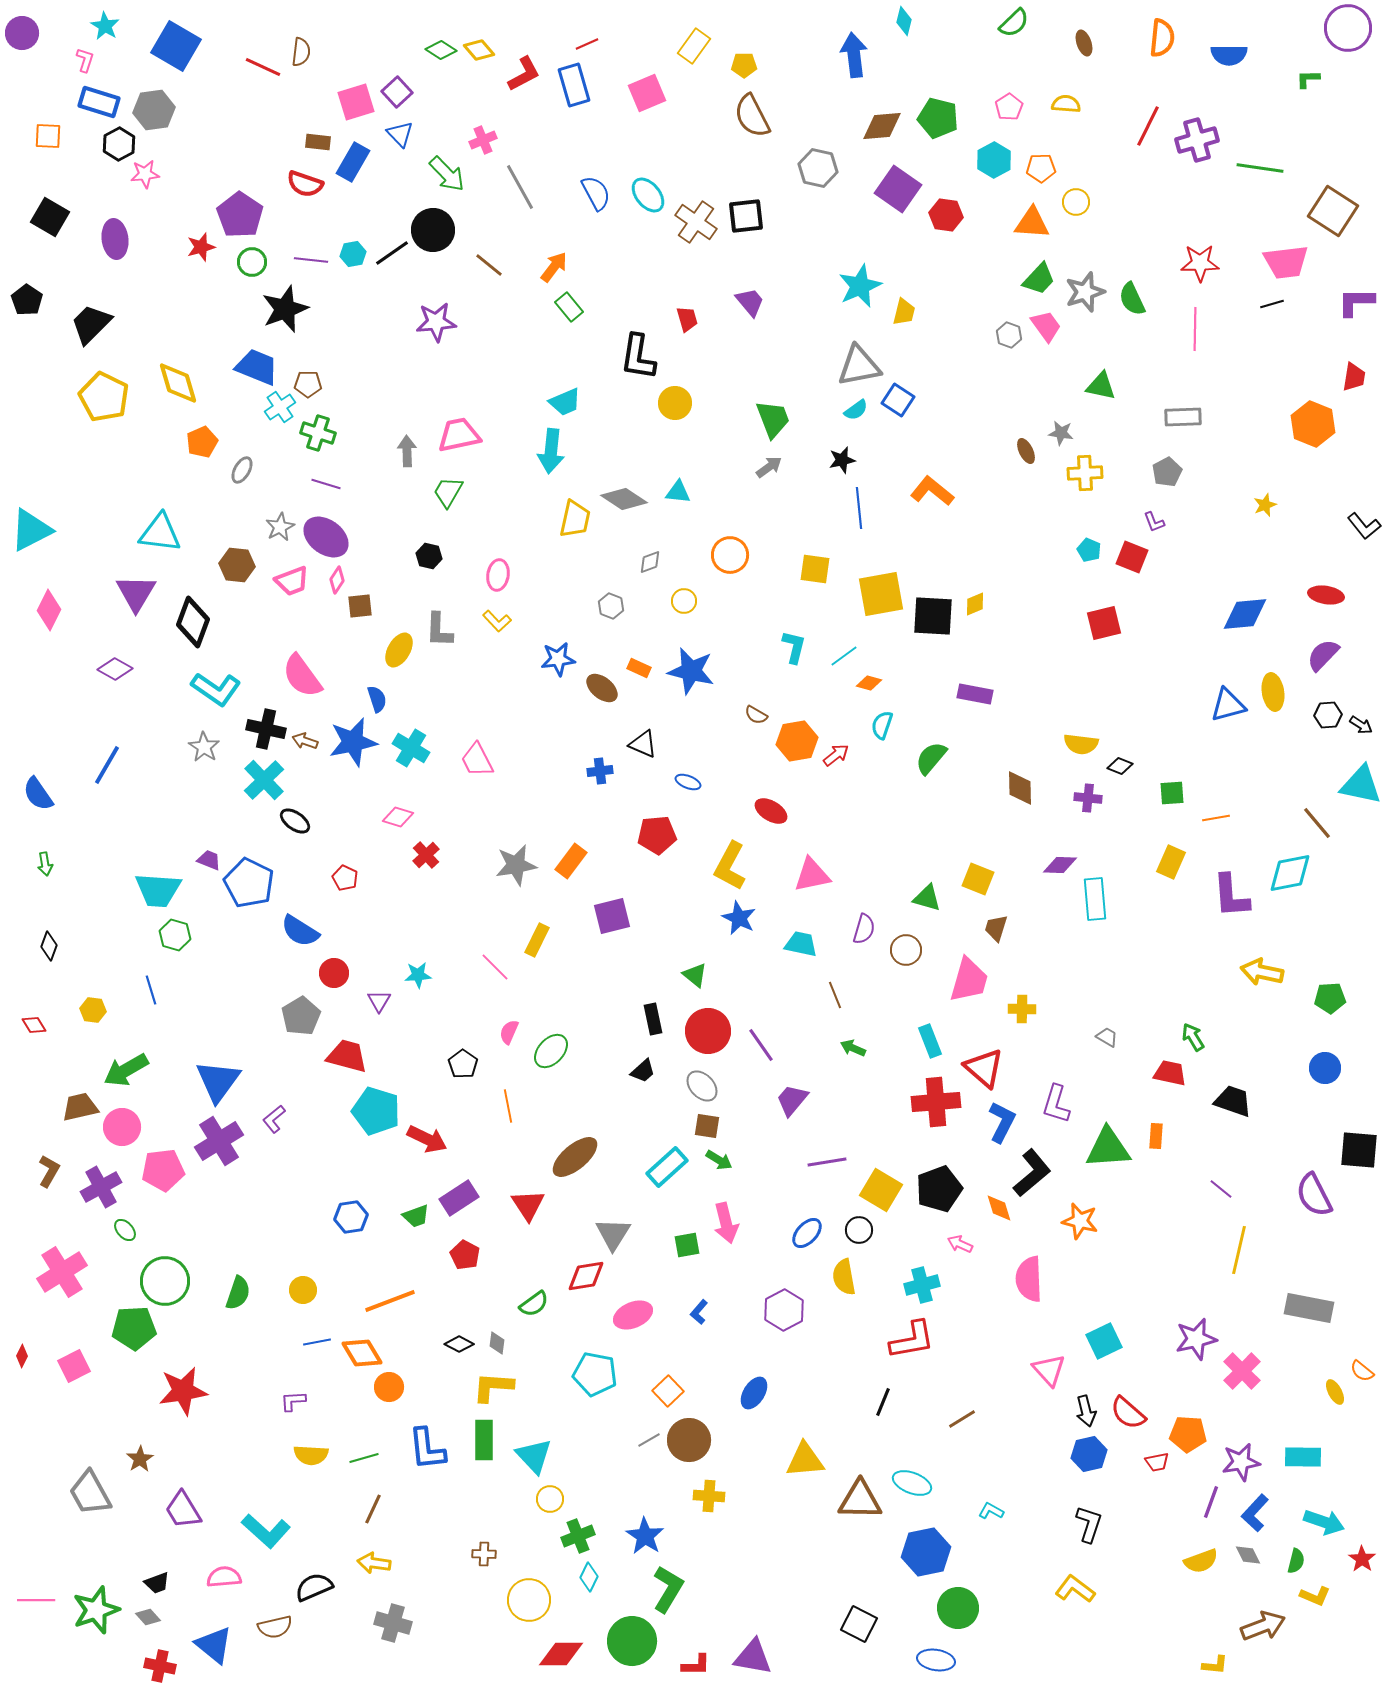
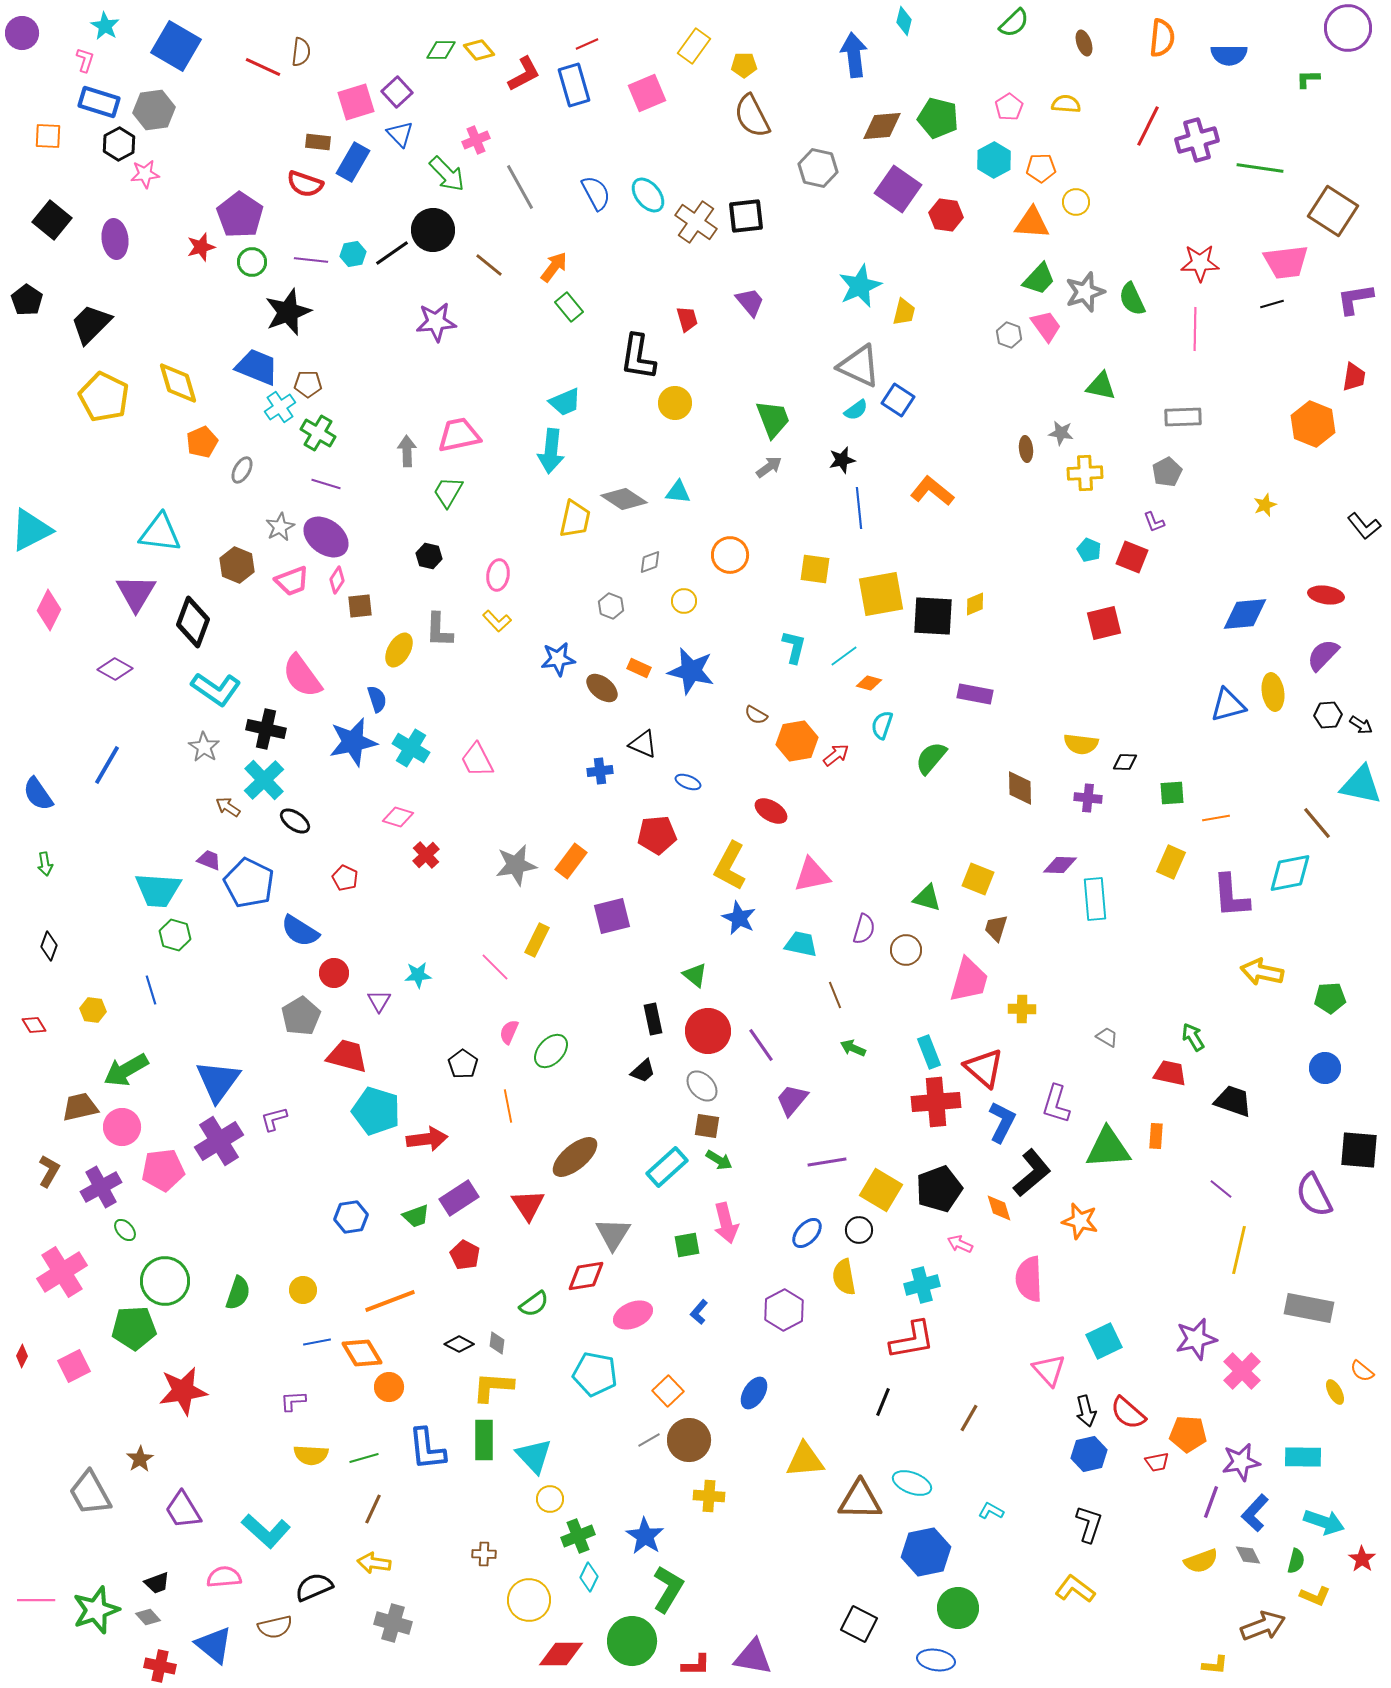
green diamond at (441, 50): rotated 32 degrees counterclockwise
pink cross at (483, 140): moved 7 px left
black square at (50, 217): moved 2 px right, 3 px down; rotated 9 degrees clockwise
purple L-shape at (1356, 302): moved 1 px left, 3 px up; rotated 9 degrees counterclockwise
black star at (285, 309): moved 3 px right, 3 px down
gray triangle at (859, 366): rotated 36 degrees clockwise
green cross at (318, 433): rotated 12 degrees clockwise
brown ellipse at (1026, 451): moved 2 px up; rotated 20 degrees clockwise
brown hexagon at (237, 565): rotated 16 degrees clockwise
brown arrow at (305, 741): moved 77 px left, 66 px down; rotated 15 degrees clockwise
black diamond at (1120, 766): moved 5 px right, 4 px up; rotated 20 degrees counterclockwise
cyan rectangle at (930, 1041): moved 1 px left, 11 px down
purple L-shape at (274, 1119): rotated 24 degrees clockwise
red arrow at (427, 1139): rotated 33 degrees counterclockwise
brown line at (962, 1419): moved 7 px right, 1 px up; rotated 28 degrees counterclockwise
